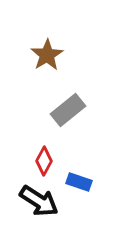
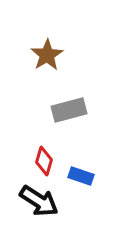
gray rectangle: moved 1 px right; rotated 24 degrees clockwise
red diamond: rotated 12 degrees counterclockwise
blue rectangle: moved 2 px right, 6 px up
